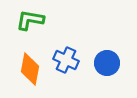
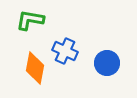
blue cross: moved 1 px left, 9 px up
orange diamond: moved 5 px right, 1 px up
